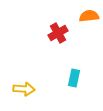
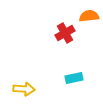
red cross: moved 7 px right
cyan rectangle: rotated 66 degrees clockwise
